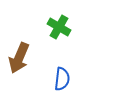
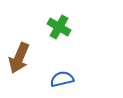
blue semicircle: rotated 110 degrees counterclockwise
